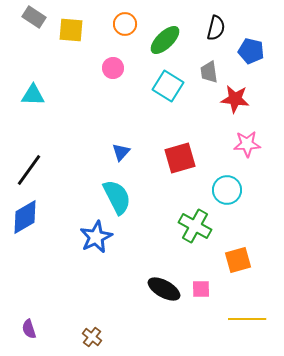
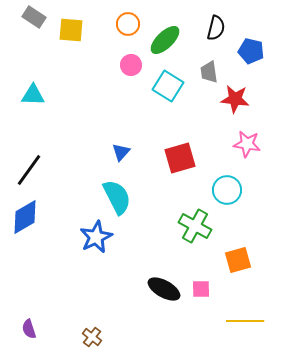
orange circle: moved 3 px right
pink circle: moved 18 px right, 3 px up
pink star: rotated 12 degrees clockwise
yellow line: moved 2 px left, 2 px down
